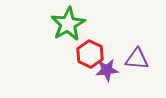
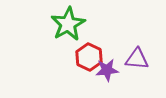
red hexagon: moved 1 px left, 3 px down
